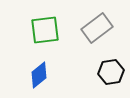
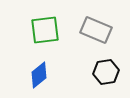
gray rectangle: moved 1 px left, 2 px down; rotated 60 degrees clockwise
black hexagon: moved 5 px left
